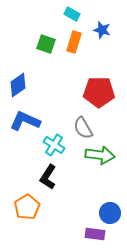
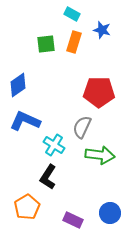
green square: rotated 24 degrees counterclockwise
gray semicircle: moved 1 px left, 1 px up; rotated 55 degrees clockwise
purple rectangle: moved 22 px left, 14 px up; rotated 18 degrees clockwise
